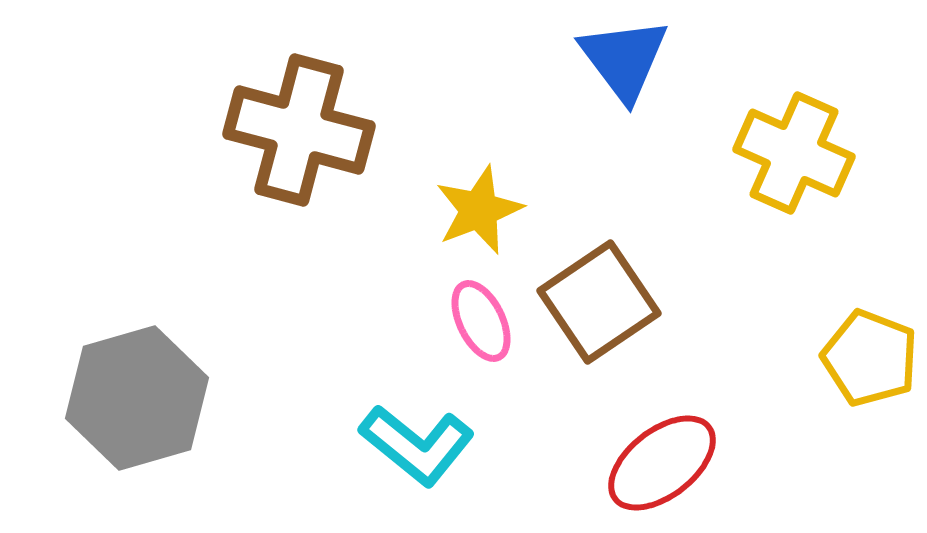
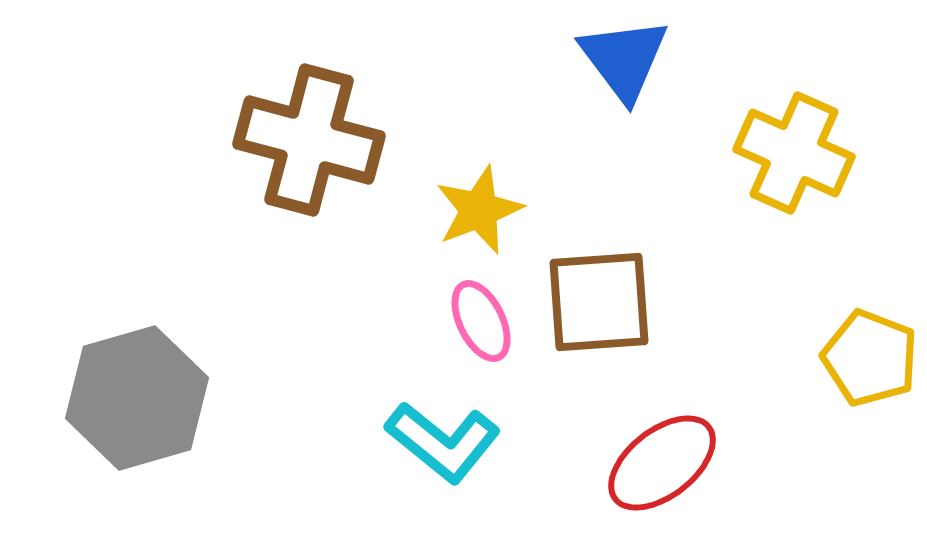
brown cross: moved 10 px right, 10 px down
brown square: rotated 30 degrees clockwise
cyan L-shape: moved 26 px right, 3 px up
